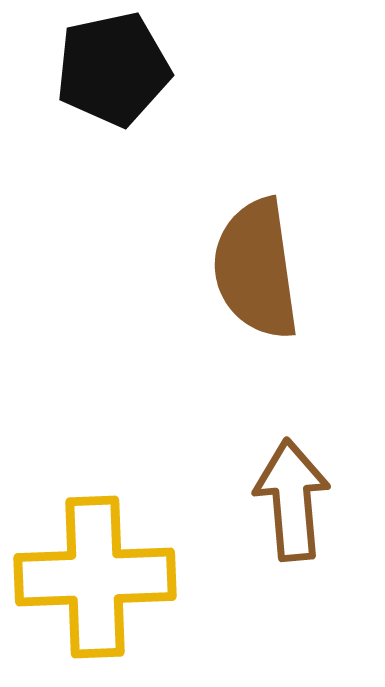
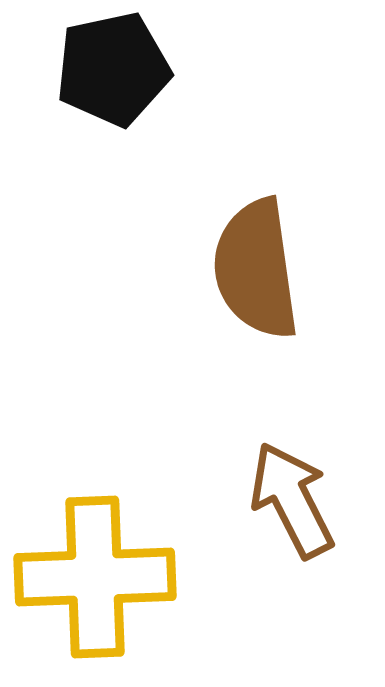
brown arrow: rotated 22 degrees counterclockwise
